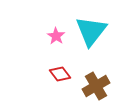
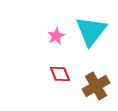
pink star: rotated 12 degrees clockwise
red diamond: rotated 15 degrees clockwise
